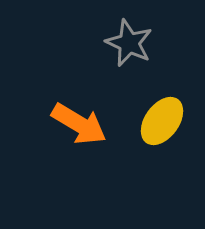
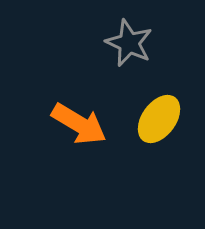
yellow ellipse: moved 3 px left, 2 px up
